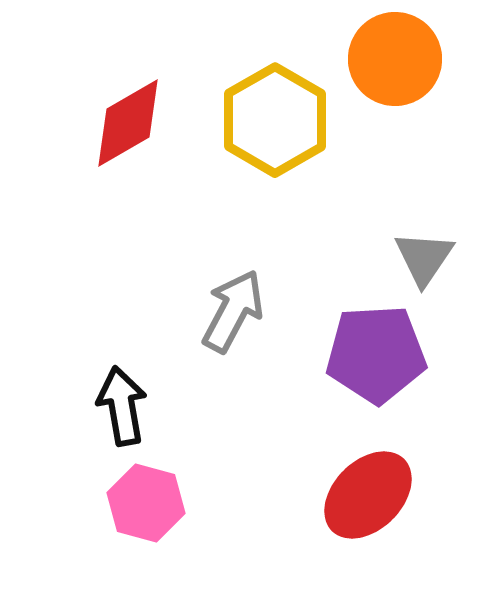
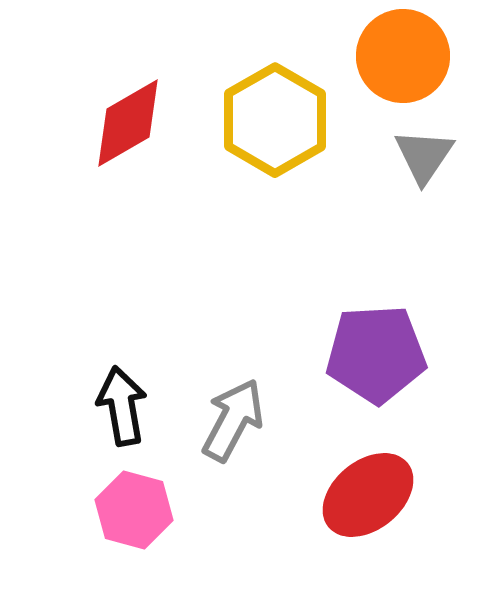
orange circle: moved 8 px right, 3 px up
gray triangle: moved 102 px up
gray arrow: moved 109 px down
red ellipse: rotated 6 degrees clockwise
pink hexagon: moved 12 px left, 7 px down
